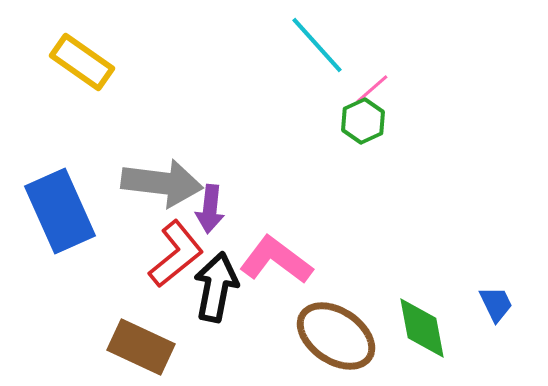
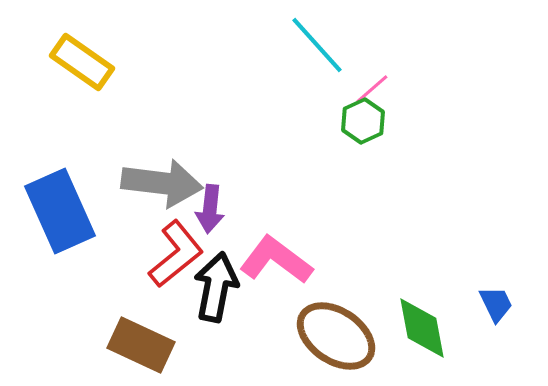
brown rectangle: moved 2 px up
